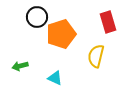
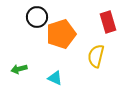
green arrow: moved 1 px left, 3 px down
